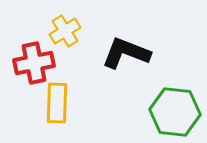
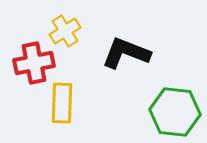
yellow rectangle: moved 5 px right
